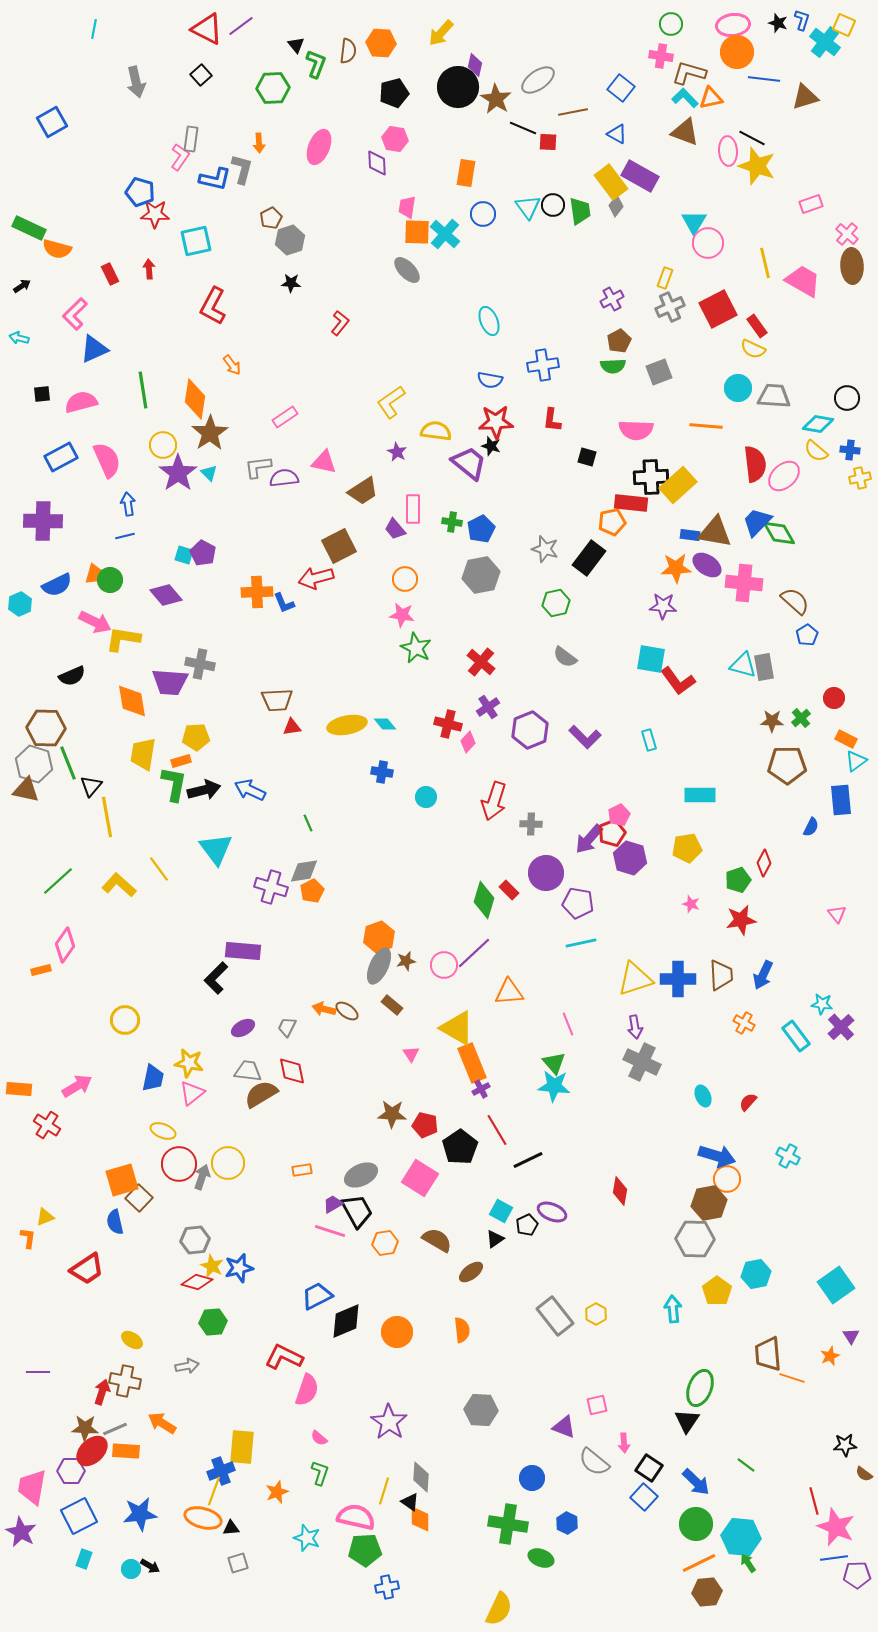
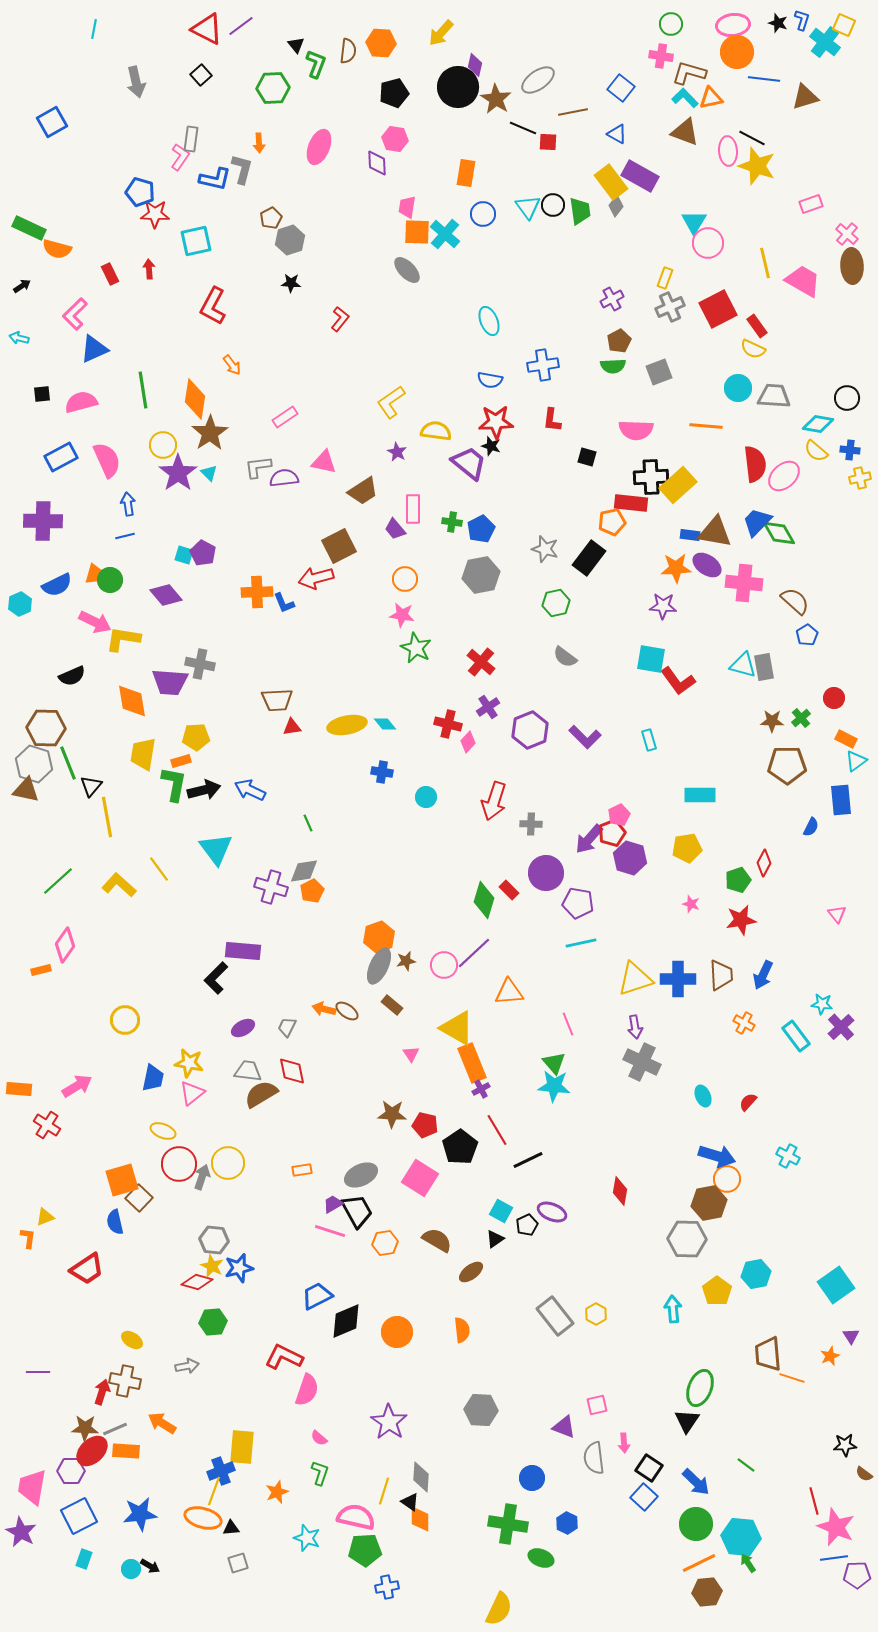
red L-shape at (340, 323): moved 4 px up
gray hexagon at (695, 1239): moved 8 px left
gray hexagon at (195, 1240): moved 19 px right; rotated 12 degrees clockwise
gray semicircle at (594, 1462): moved 4 px up; rotated 44 degrees clockwise
